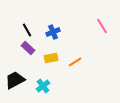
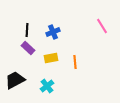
black line: rotated 32 degrees clockwise
orange line: rotated 64 degrees counterclockwise
cyan cross: moved 4 px right
